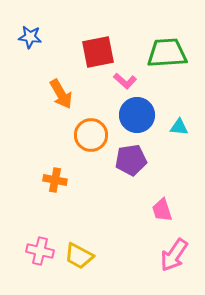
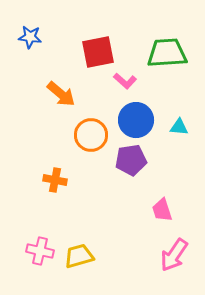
orange arrow: rotated 20 degrees counterclockwise
blue circle: moved 1 px left, 5 px down
yellow trapezoid: rotated 136 degrees clockwise
